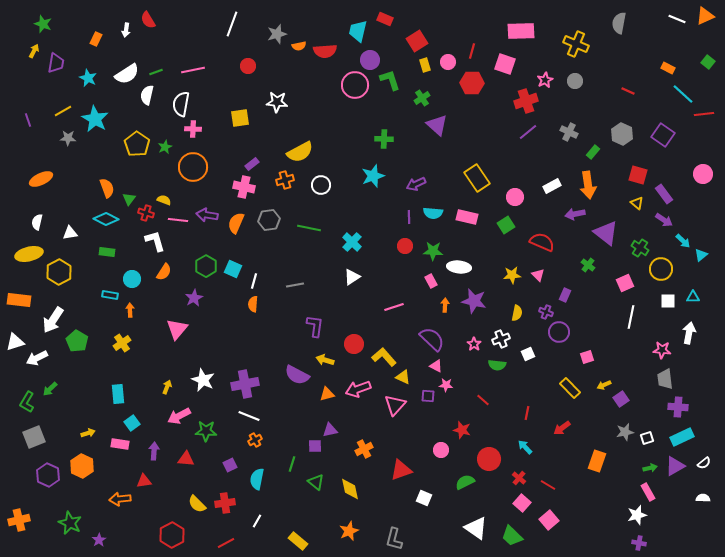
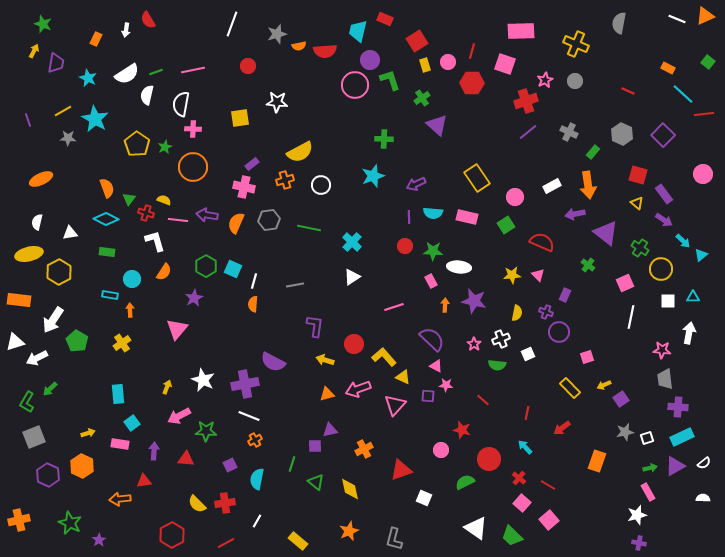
purple square at (663, 135): rotated 10 degrees clockwise
purple semicircle at (297, 375): moved 24 px left, 13 px up
